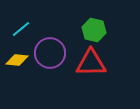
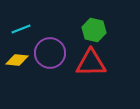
cyan line: rotated 18 degrees clockwise
